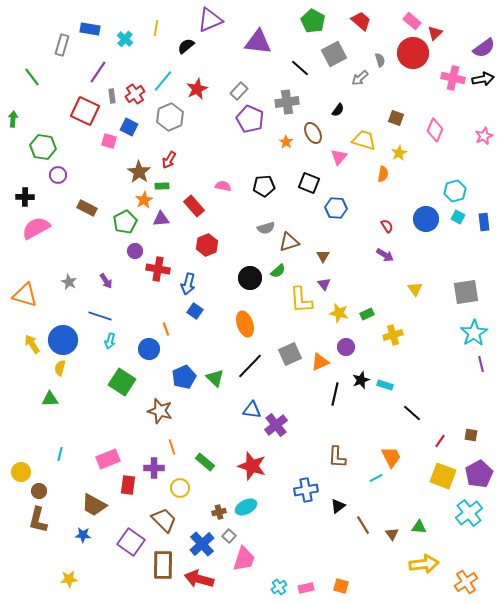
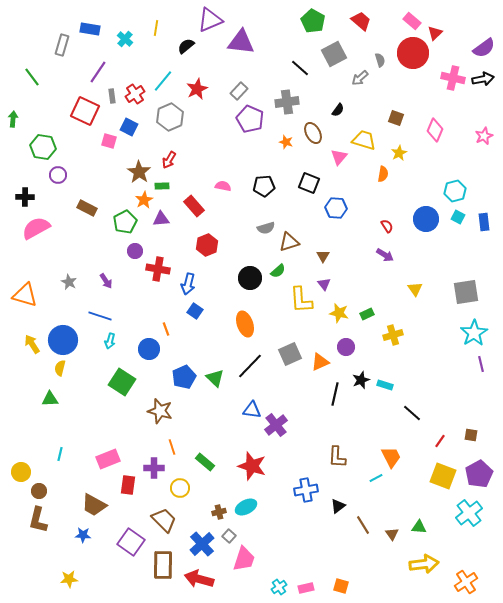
purple triangle at (258, 42): moved 17 px left
orange star at (286, 142): rotated 16 degrees counterclockwise
